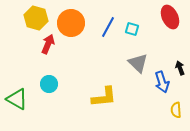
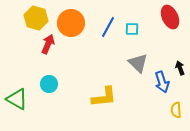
cyan square: rotated 16 degrees counterclockwise
